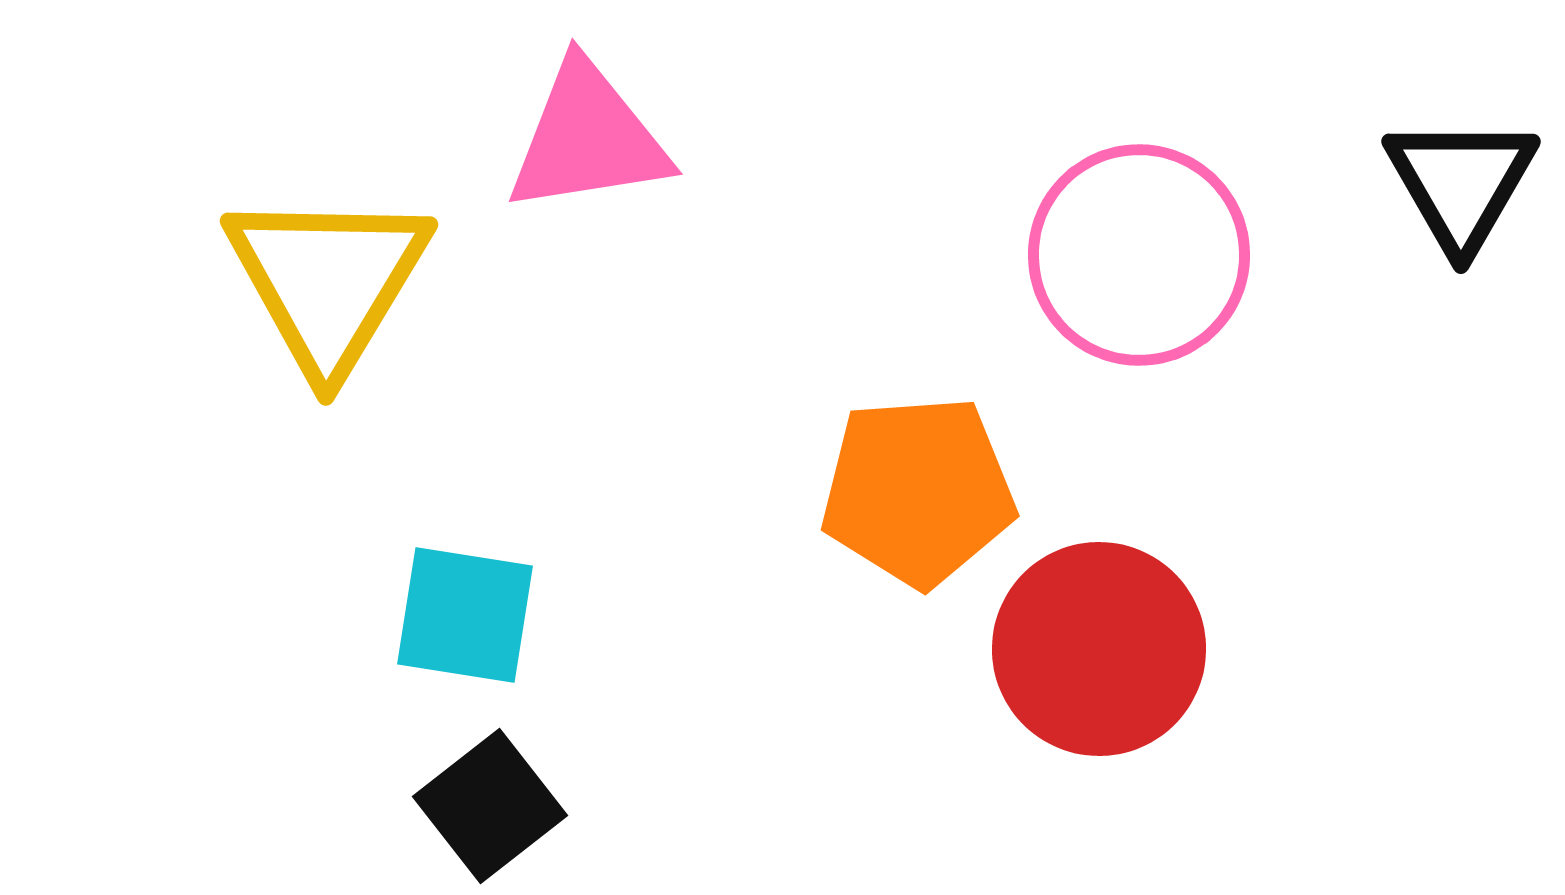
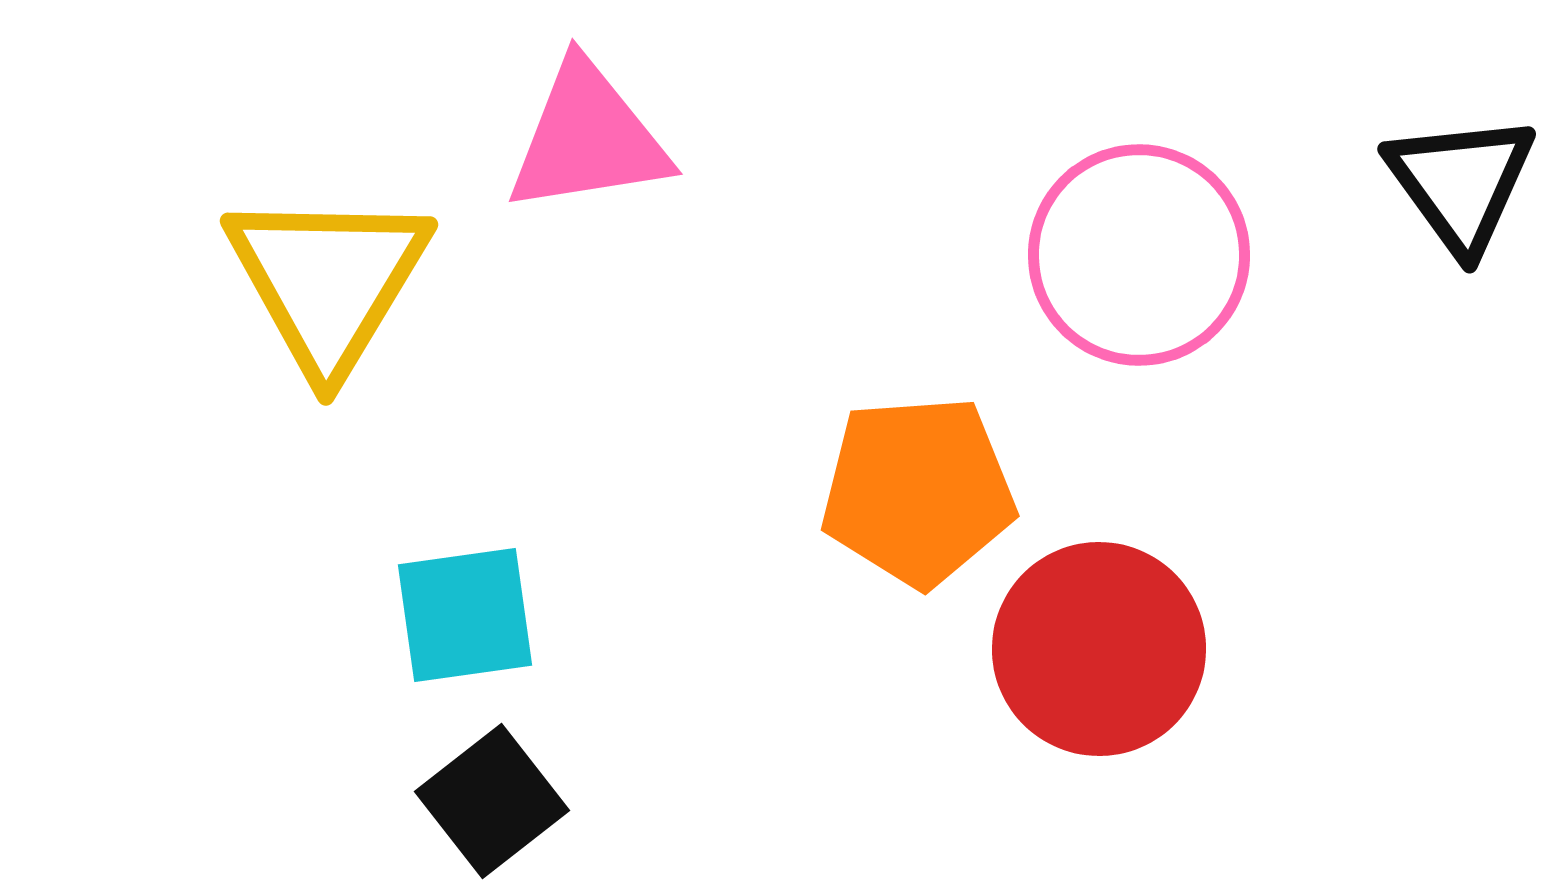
black triangle: rotated 6 degrees counterclockwise
cyan square: rotated 17 degrees counterclockwise
black square: moved 2 px right, 5 px up
